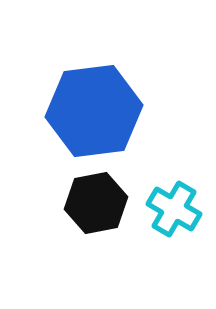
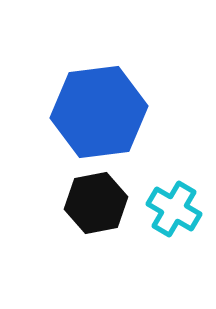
blue hexagon: moved 5 px right, 1 px down
